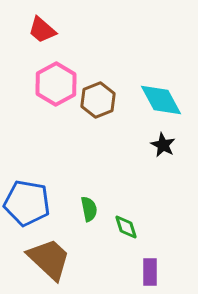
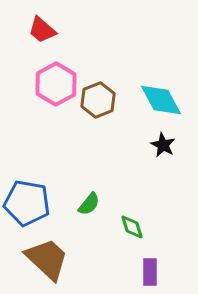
green semicircle: moved 5 px up; rotated 50 degrees clockwise
green diamond: moved 6 px right
brown trapezoid: moved 2 px left
